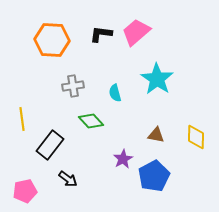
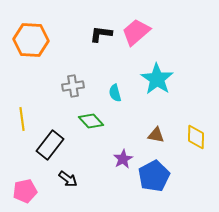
orange hexagon: moved 21 px left
